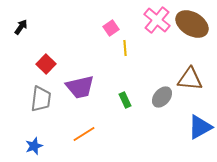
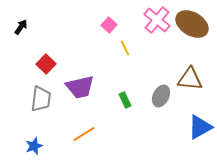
pink square: moved 2 px left, 3 px up; rotated 14 degrees counterclockwise
yellow line: rotated 21 degrees counterclockwise
gray ellipse: moved 1 px left, 1 px up; rotated 15 degrees counterclockwise
